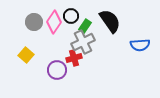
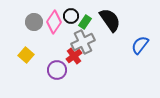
black semicircle: moved 1 px up
green rectangle: moved 4 px up
blue semicircle: rotated 132 degrees clockwise
red cross: moved 2 px up; rotated 21 degrees counterclockwise
